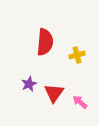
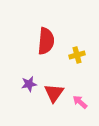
red semicircle: moved 1 px right, 1 px up
purple star: rotated 14 degrees clockwise
